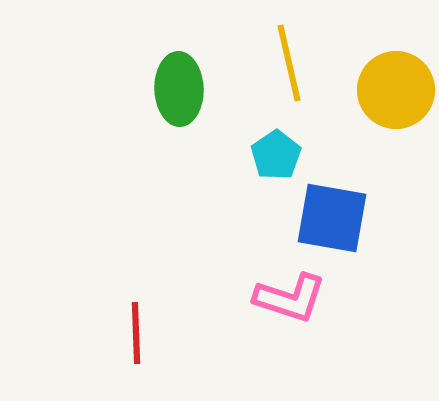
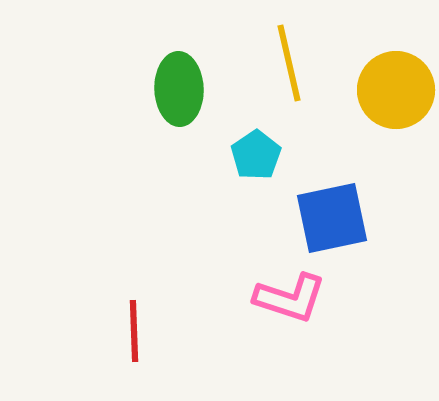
cyan pentagon: moved 20 px left
blue square: rotated 22 degrees counterclockwise
red line: moved 2 px left, 2 px up
